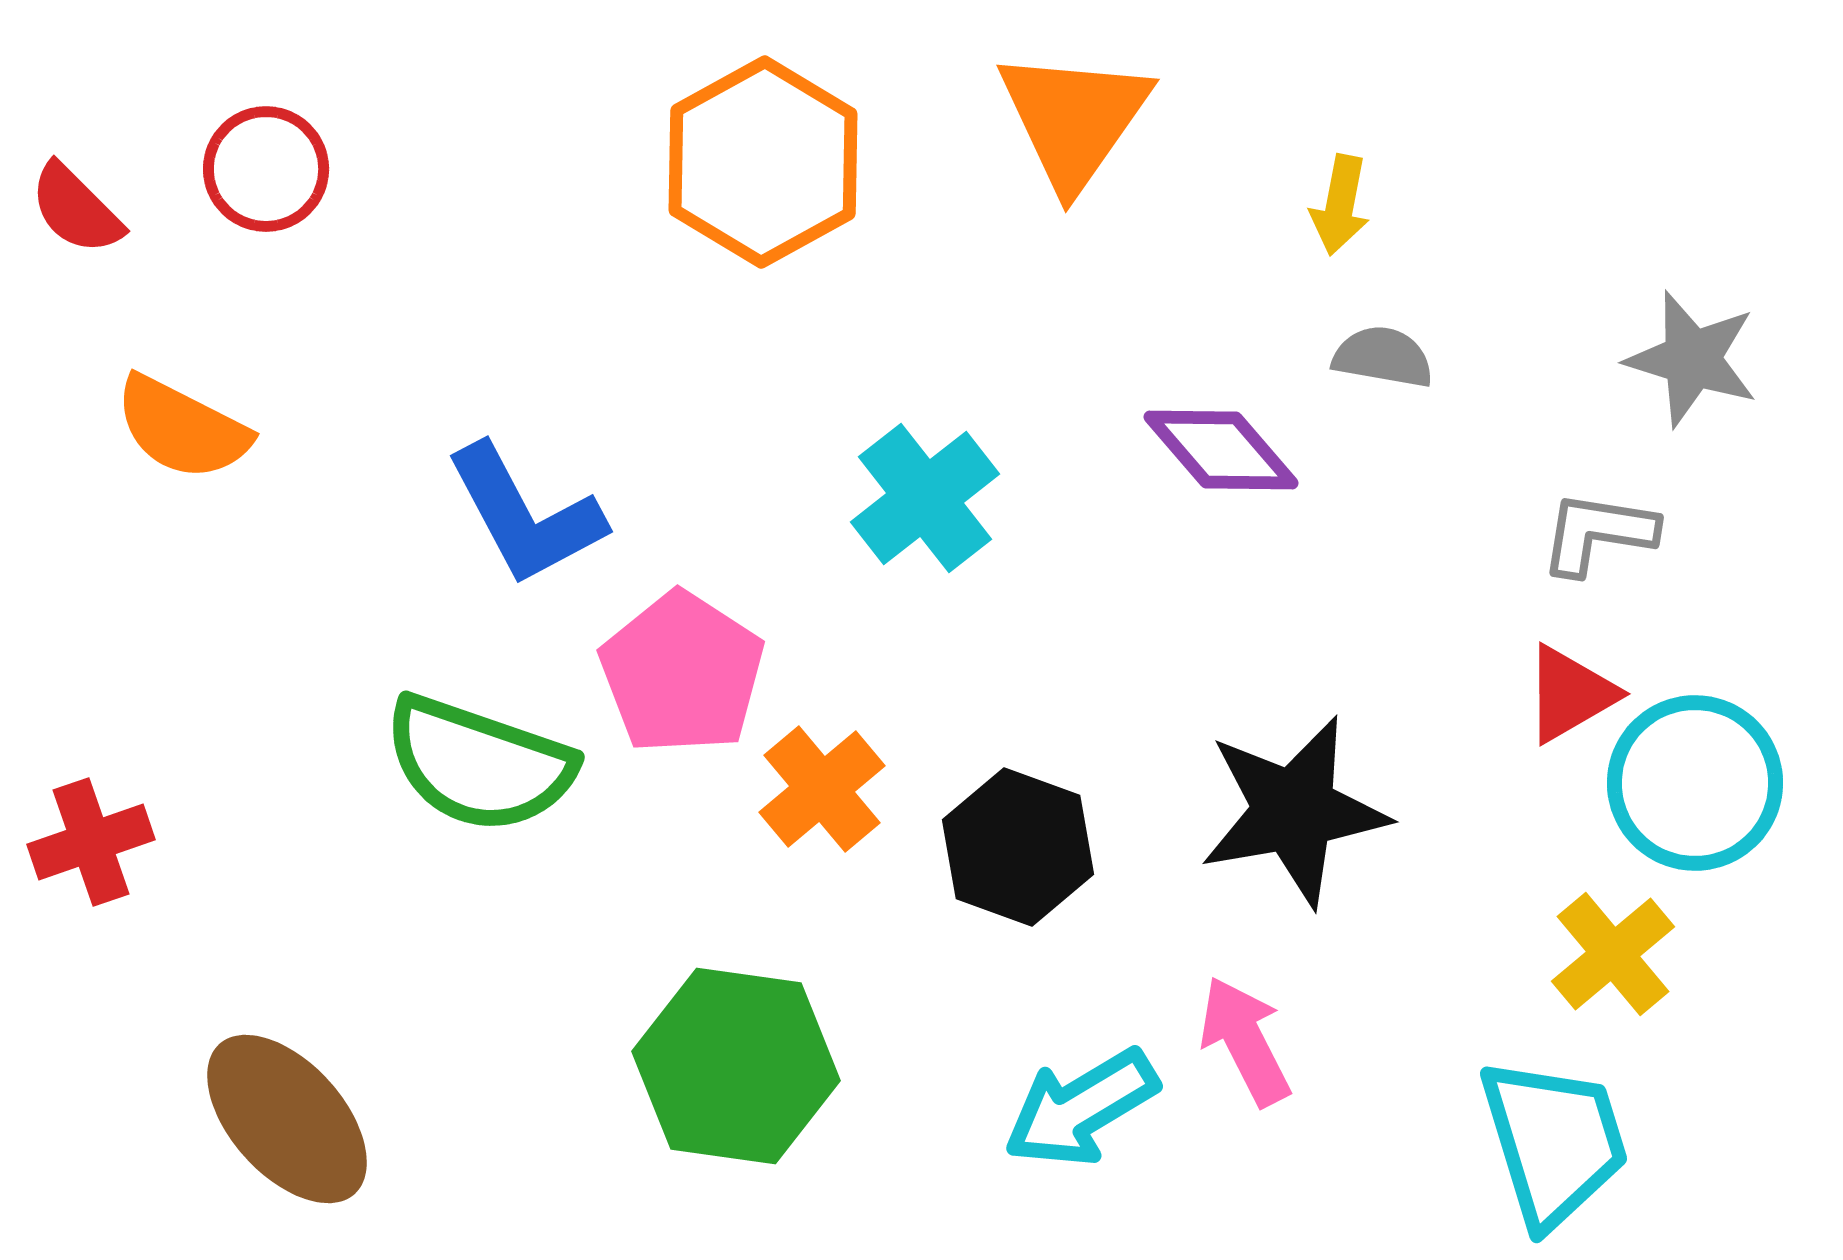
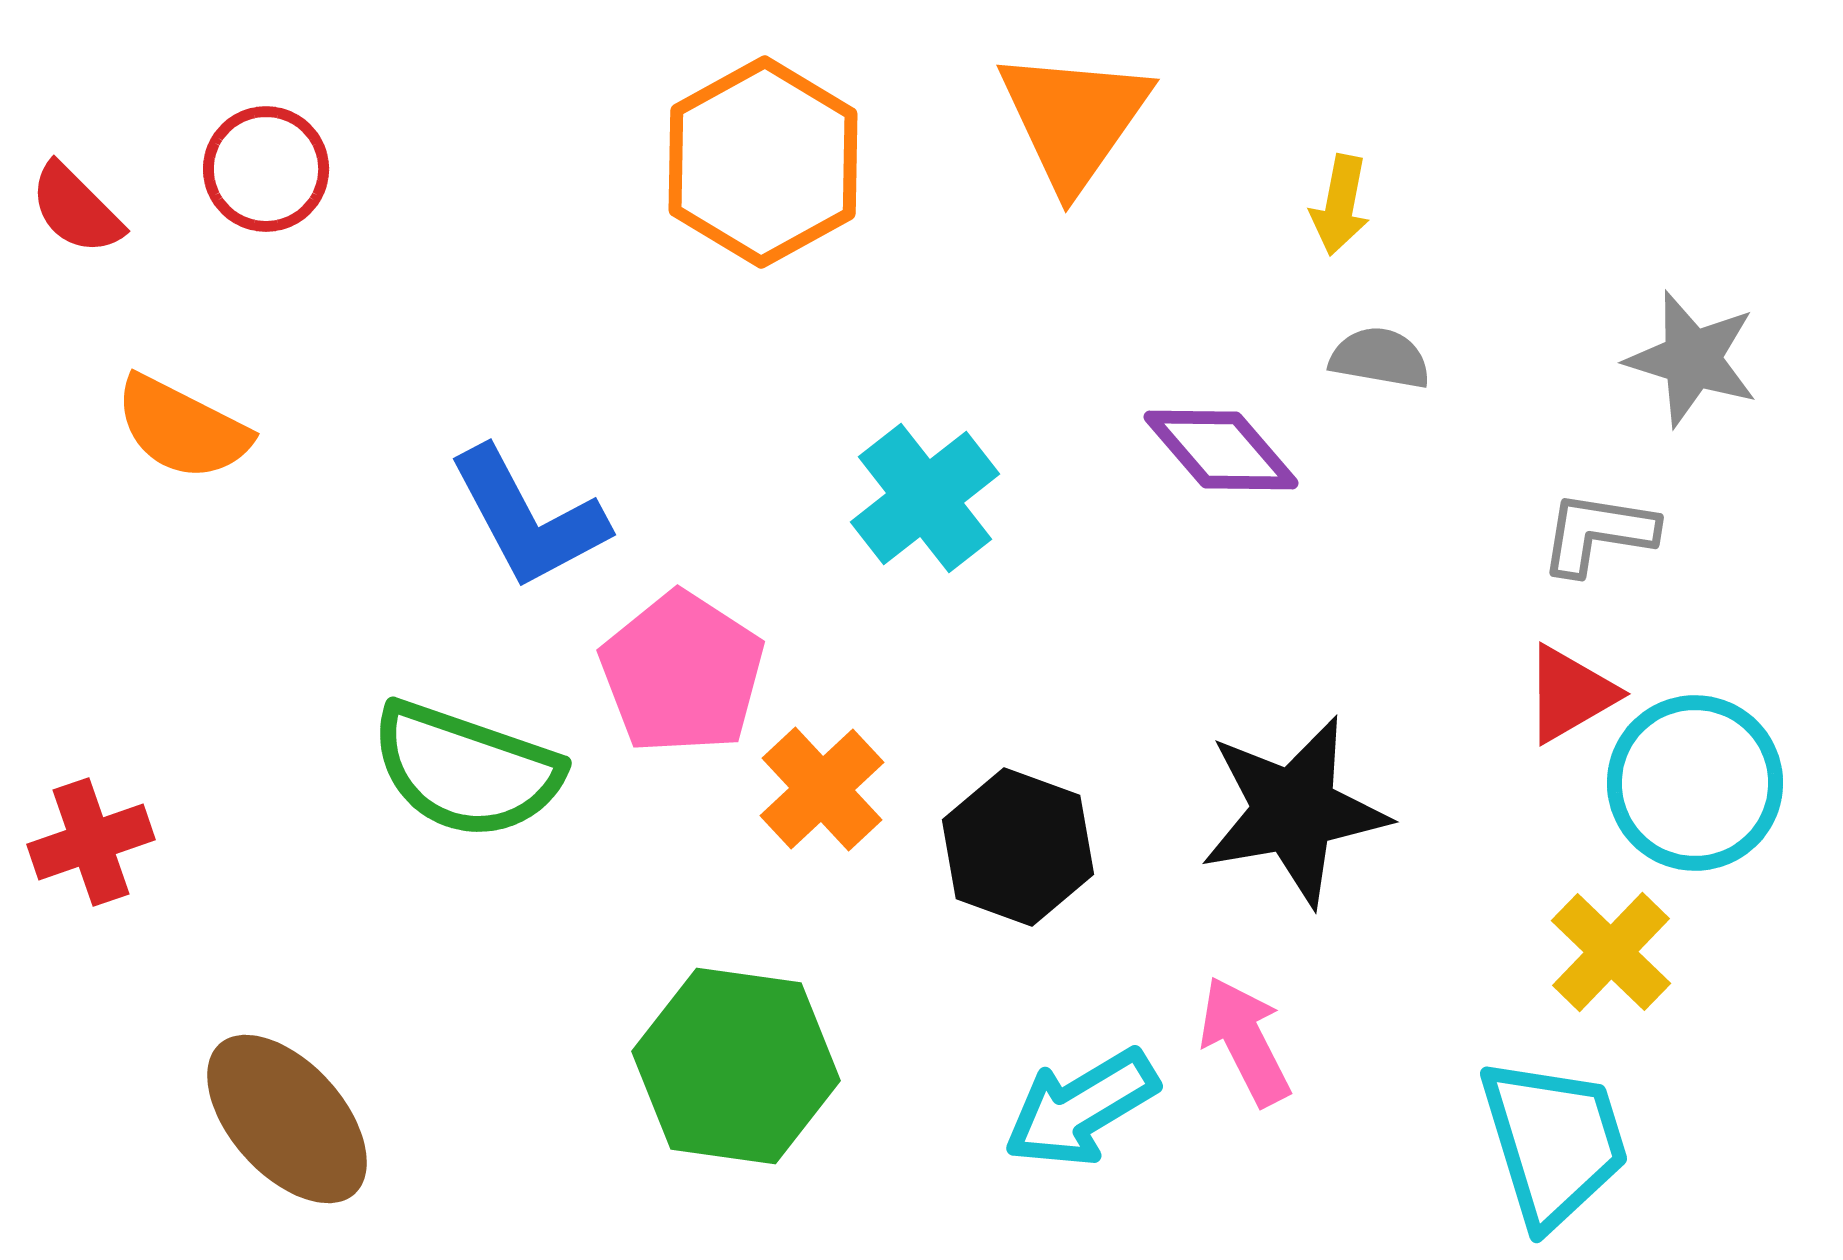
gray semicircle: moved 3 px left, 1 px down
blue L-shape: moved 3 px right, 3 px down
green semicircle: moved 13 px left, 6 px down
orange cross: rotated 3 degrees counterclockwise
yellow cross: moved 2 px left, 2 px up; rotated 6 degrees counterclockwise
